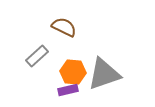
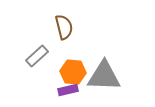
brown semicircle: rotated 50 degrees clockwise
gray triangle: moved 2 px down; rotated 21 degrees clockwise
